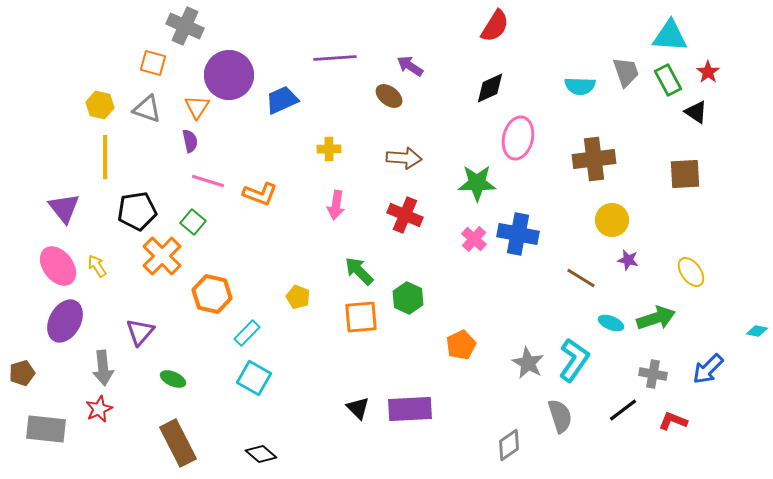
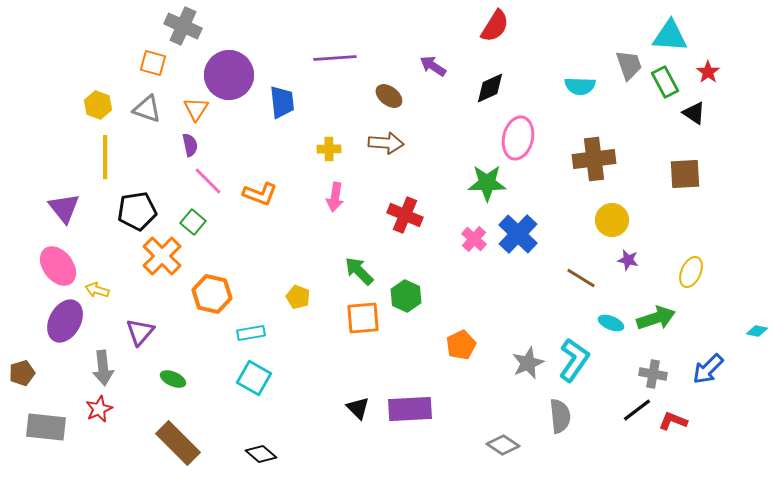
gray cross at (185, 26): moved 2 px left
purple arrow at (410, 66): moved 23 px right
gray trapezoid at (626, 72): moved 3 px right, 7 px up
green rectangle at (668, 80): moved 3 px left, 2 px down
blue trapezoid at (282, 100): moved 2 px down; rotated 108 degrees clockwise
yellow hexagon at (100, 105): moved 2 px left; rotated 8 degrees clockwise
orange triangle at (197, 107): moved 1 px left, 2 px down
black triangle at (696, 112): moved 2 px left, 1 px down
purple semicircle at (190, 141): moved 4 px down
brown arrow at (404, 158): moved 18 px left, 15 px up
pink line at (208, 181): rotated 28 degrees clockwise
green star at (477, 183): moved 10 px right
pink arrow at (336, 205): moved 1 px left, 8 px up
blue cross at (518, 234): rotated 33 degrees clockwise
yellow arrow at (97, 266): moved 24 px down; rotated 40 degrees counterclockwise
yellow ellipse at (691, 272): rotated 60 degrees clockwise
green hexagon at (408, 298): moved 2 px left, 2 px up
orange square at (361, 317): moved 2 px right, 1 px down
cyan rectangle at (247, 333): moved 4 px right; rotated 36 degrees clockwise
gray star at (528, 363): rotated 20 degrees clockwise
black line at (623, 410): moved 14 px right
gray semicircle at (560, 416): rotated 12 degrees clockwise
gray rectangle at (46, 429): moved 2 px up
brown rectangle at (178, 443): rotated 18 degrees counterclockwise
gray diamond at (509, 445): moved 6 px left; rotated 68 degrees clockwise
